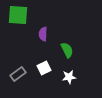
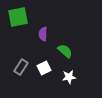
green square: moved 2 px down; rotated 15 degrees counterclockwise
green semicircle: moved 2 px left, 1 px down; rotated 21 degrees counterclockwise
gray rectangle: moved 3 px right, 7 px up; rotated 21 degrees counterclockwise
